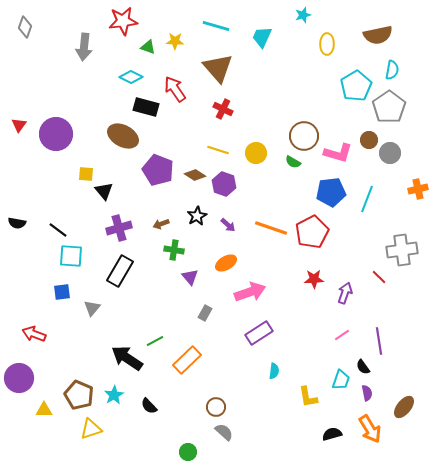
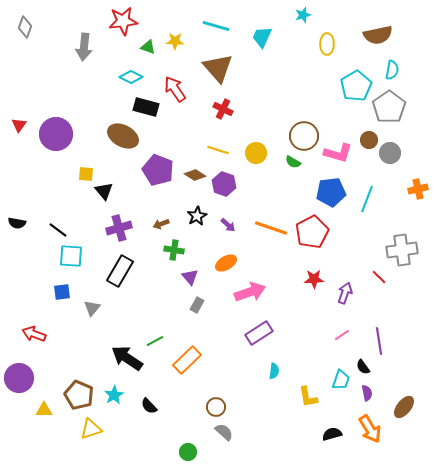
gray rectangle at (205, 313): moved 8 px left, 8 px up
